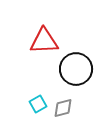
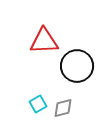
black circle: moved 1 px right, 3 px up
